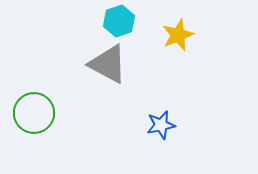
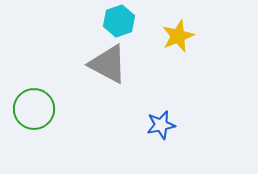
yellow star: moved 1 px down
green circle: moved 4 px up
